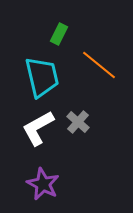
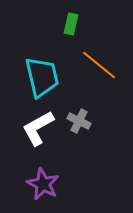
green rectangle: moved 12 px right, 10 px up; rotated 15 degrees counterclockwise
gray cross: moved 1 px right, 1 px up; rotated 15 degrees counterclockwise
